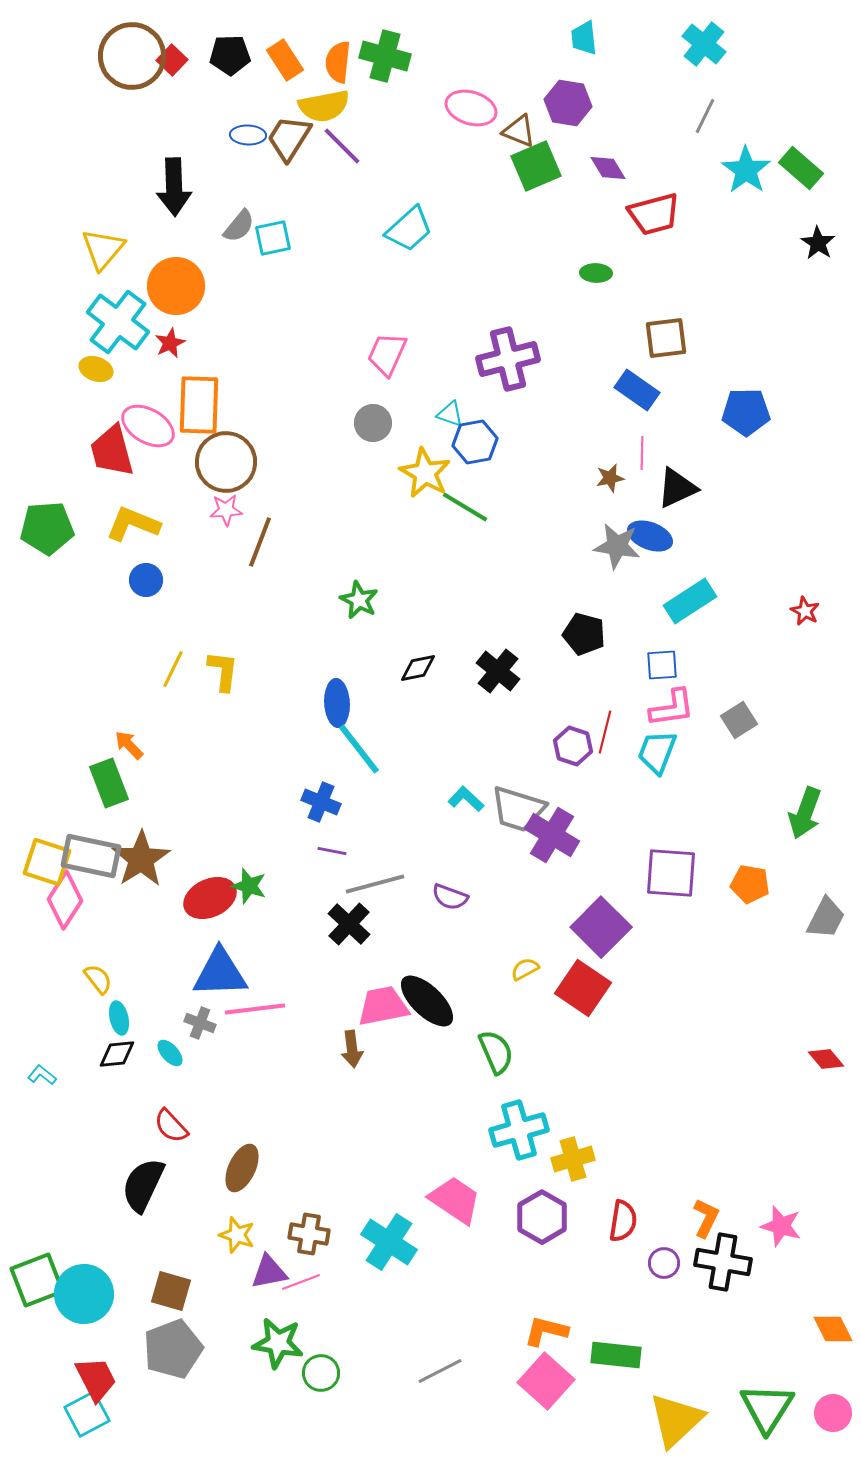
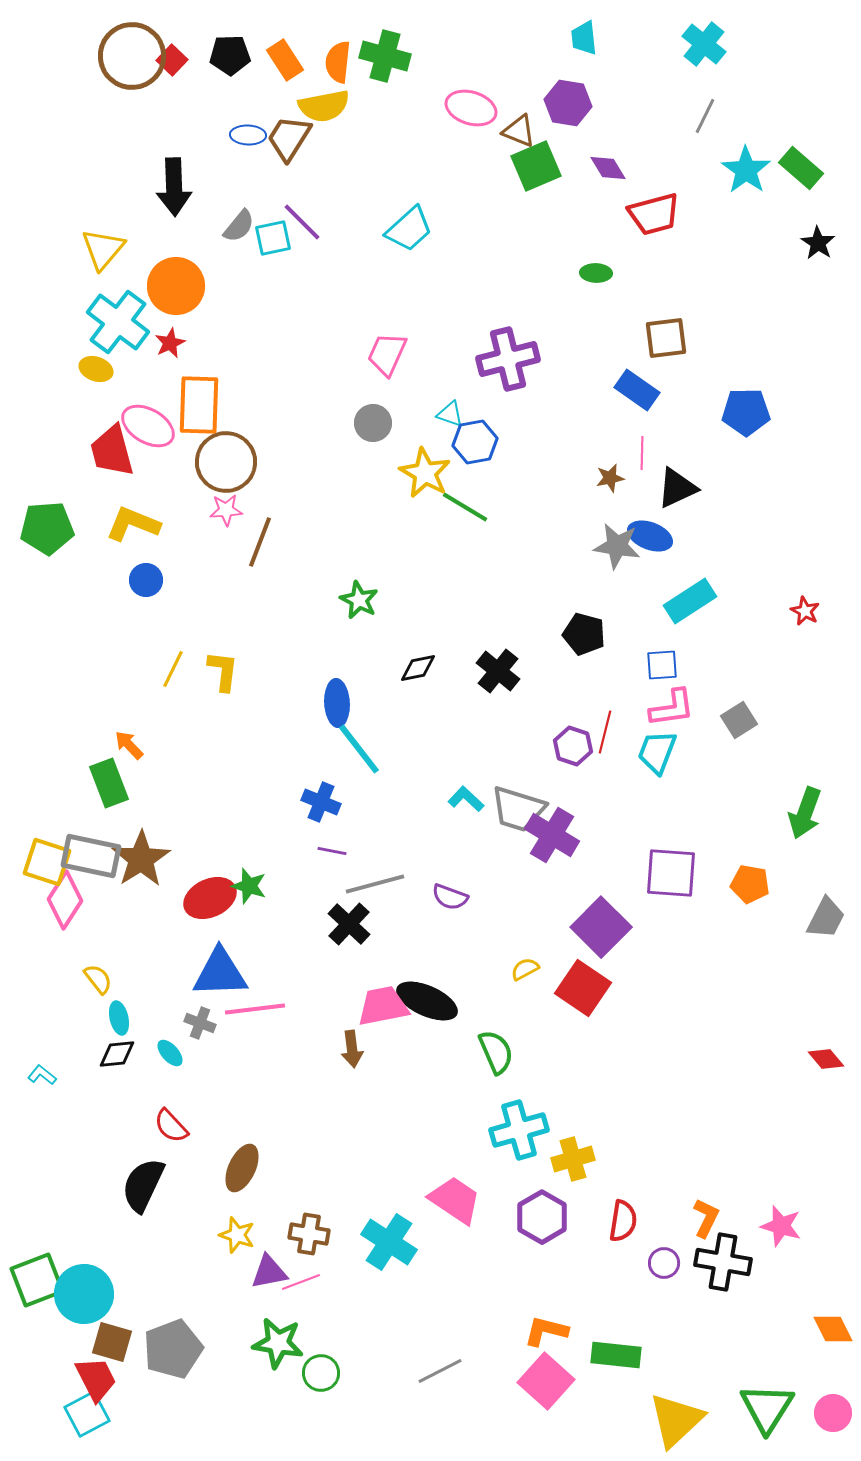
purple line at (342, 146): moved 40 px left, 76 px down
black ellipse at (427, 1001): rotated 20 degrees counterclockwise
brown square at (171, 1291): moved 59 px left, 51 px down
